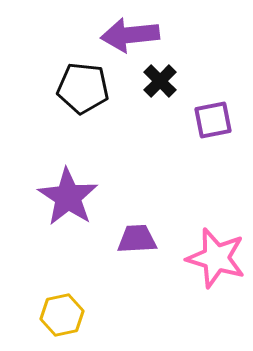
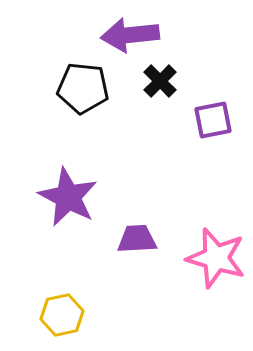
purple star: rotated 6 degrees counterclockwise
